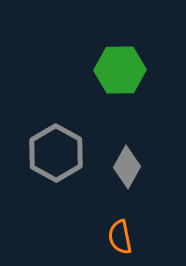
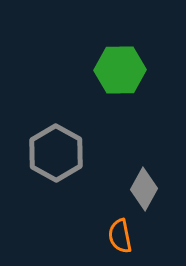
gray diamond: moved 17 px right, 22 px down
orange semicircle: moved 1 px up
